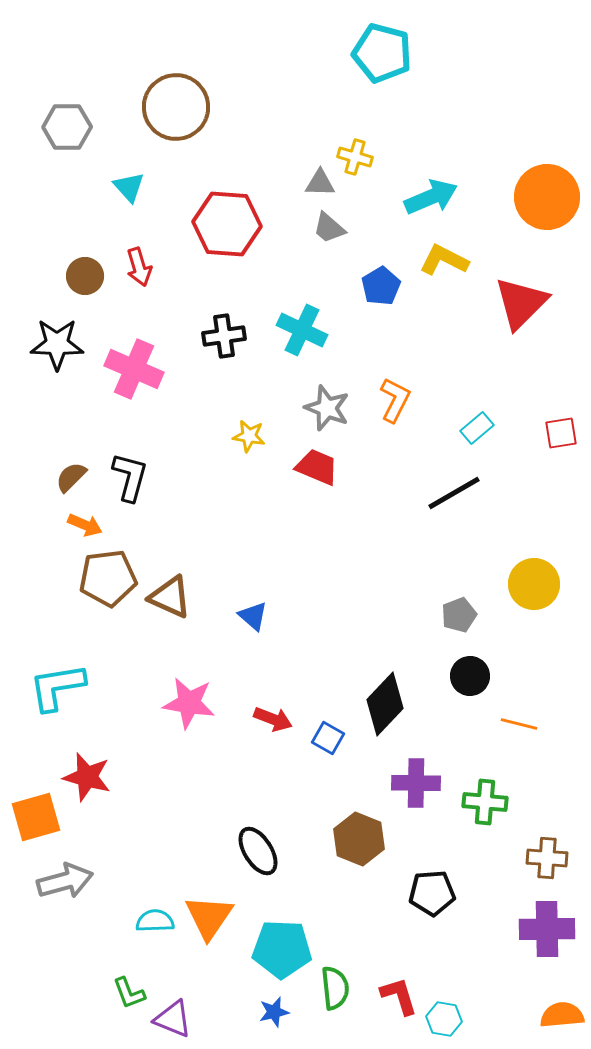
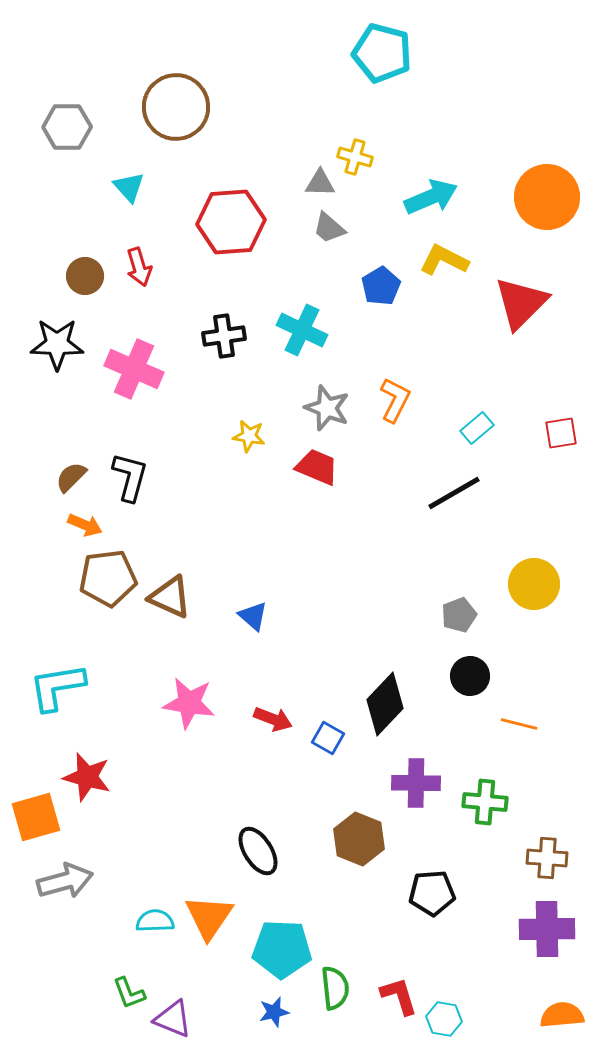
red hexagon at (227, 224): moved 4 px right, 2 px up; rotated 8 degrees counterclockwise
